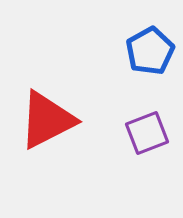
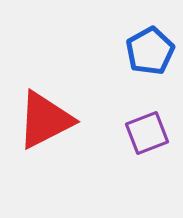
red triangle: moved 2 px left
